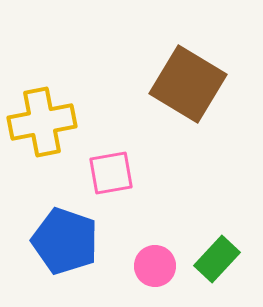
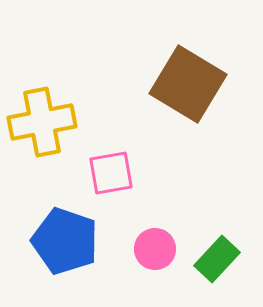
pink circle: moved 17 px up
